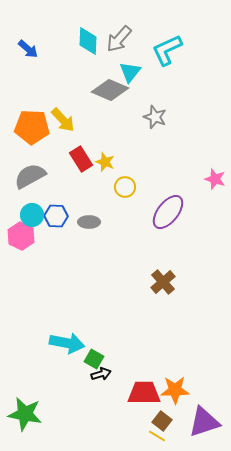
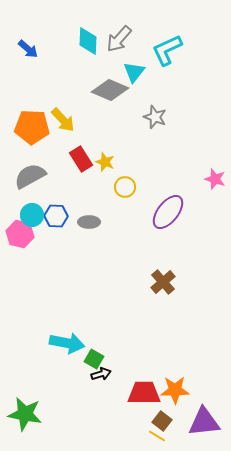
cyan triangle: moved 4 px right
pink hexagon: moved 1 px left, 2 px up; rotated 12 degrees counterclockwise
purple triangle: rotated 12 degrees clockwise
